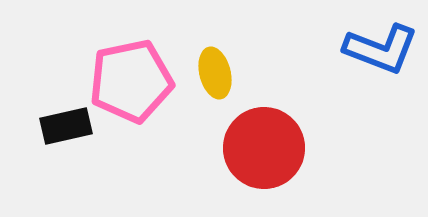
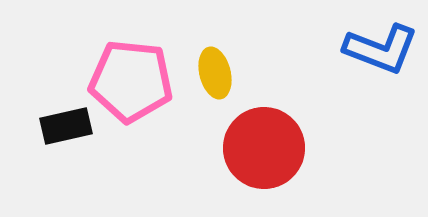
pink pentagon: rotated 18 degrees clockwise
